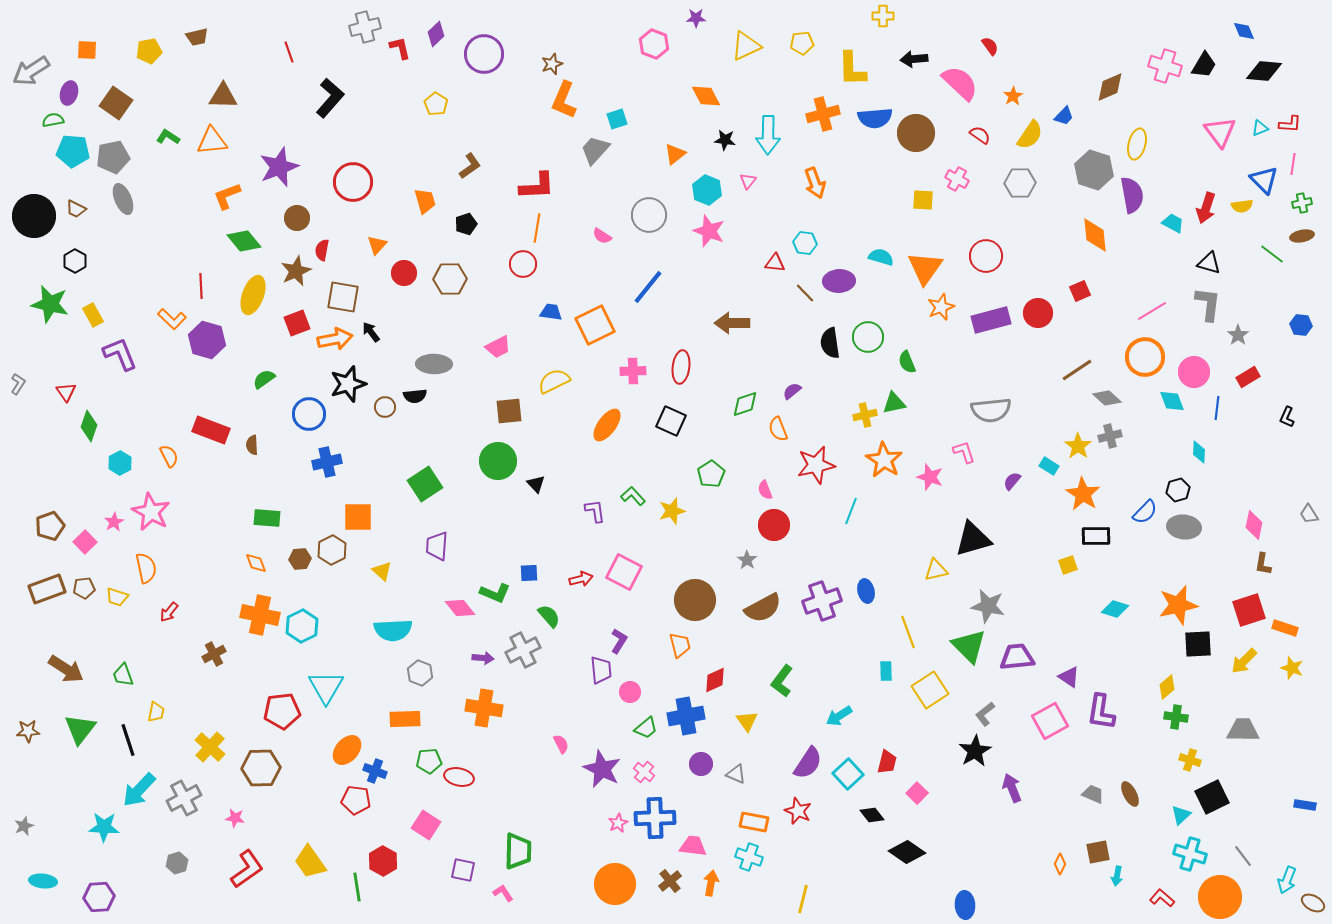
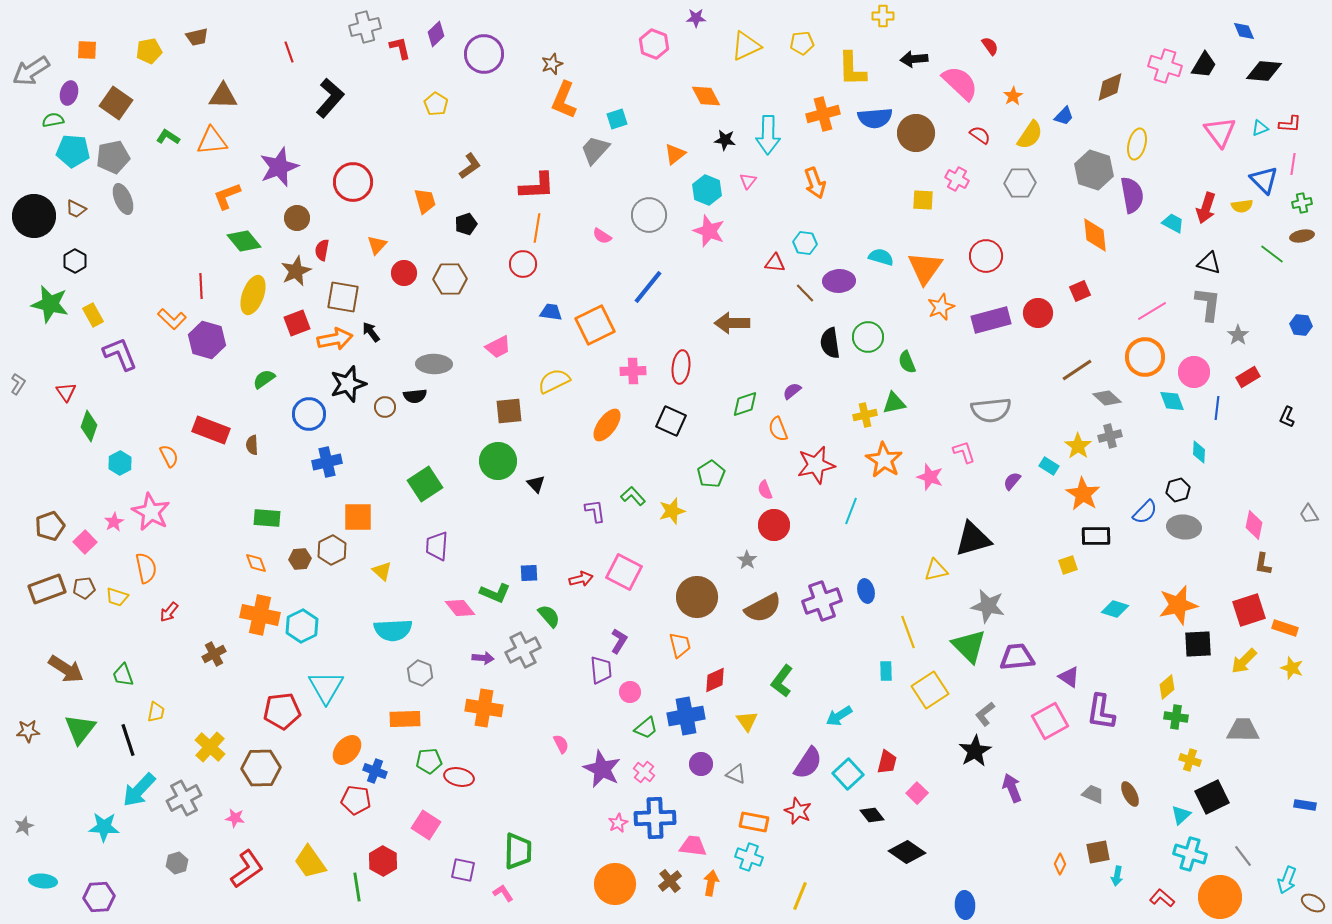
brown circle at (695, 600): moved 2 px right, 3 px up
yellow line at (803, 899): moved 3 px left, 3 px up; rotated 8 degrees clockwise
